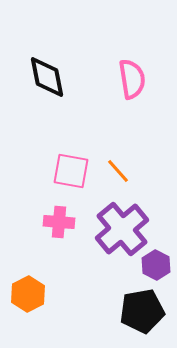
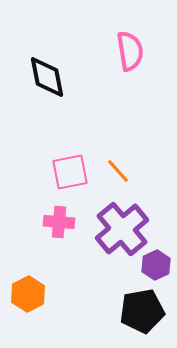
pink semicircle: moved 2 px left, 28 px up
pink square: moved 1 px left, 1 px down; rotated 21 degrees counterclockwise
purple hexagon: rotated 8 degrees clockwise
